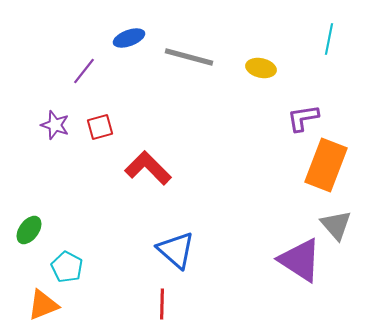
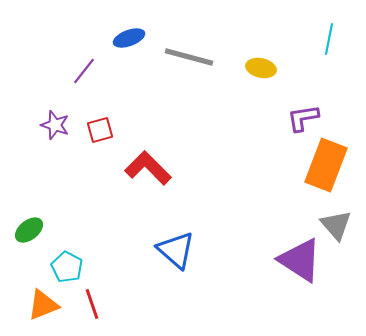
red square: moved 3 px down
green ellipse: rotated 16 degrees clockwise
red line: moved 70 px left; rotated 20 degrees counterclockwise
